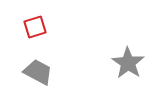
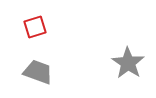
gray trapezoid: rotated 8 degrees counterclockwise
